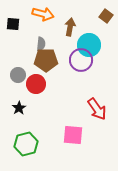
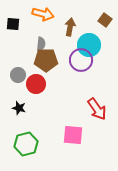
brown square: moved 1 px left, 4 px down
black star: rotated 24 degrees counterclockwise
